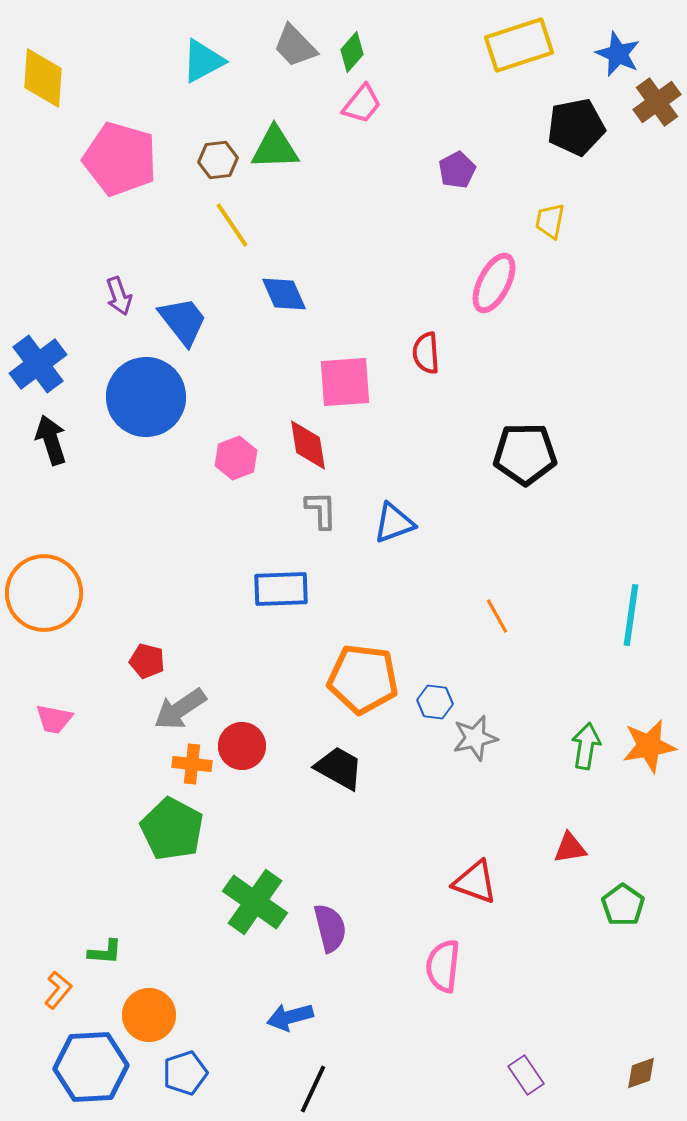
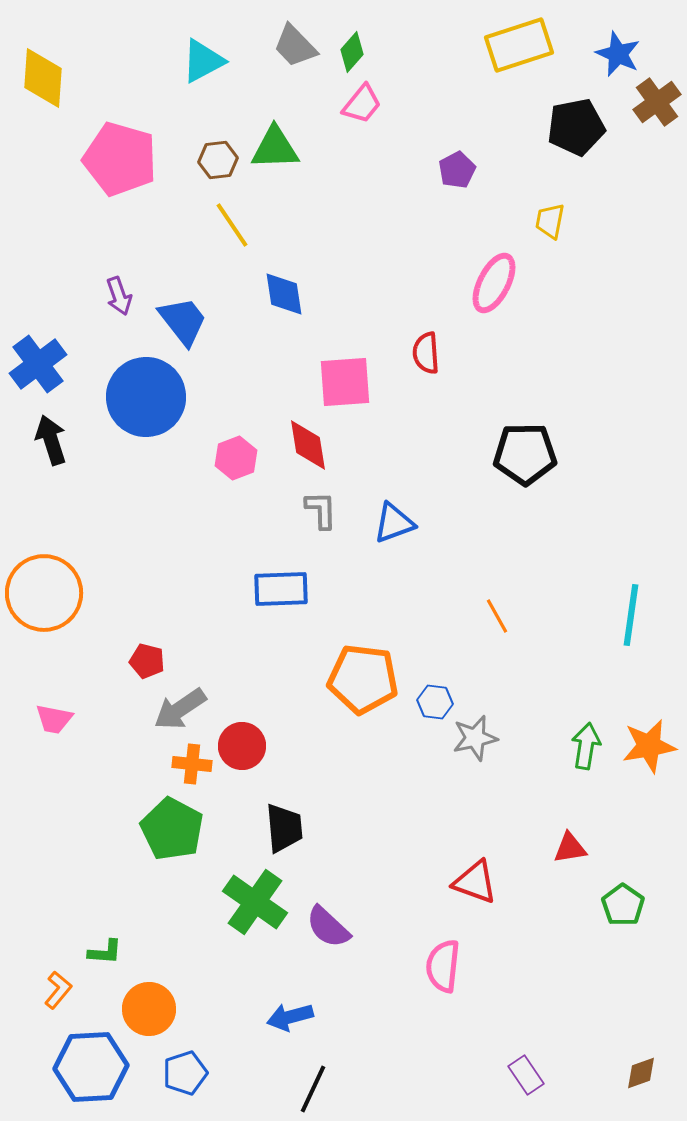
blue diamond at (284, 294): rotated 15 degrees clockwise
black trapezoid at (339, 768): moved 55 px left, 60 px down; rotated 56 degrees clockwise
purple semicircle at (330, 928): moved 2 px left, 1 px up; rotated 147 degrees clockwise
orange circle at (149, 1015): moved 6 px up
